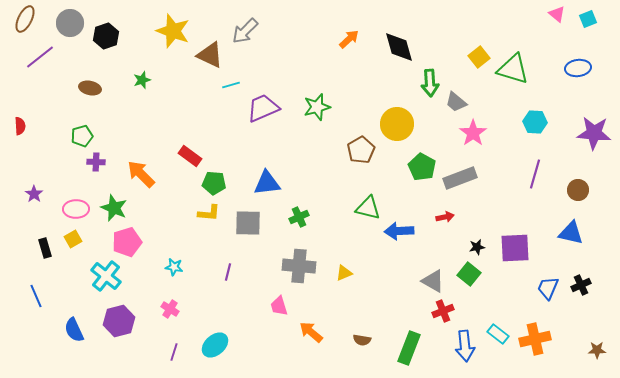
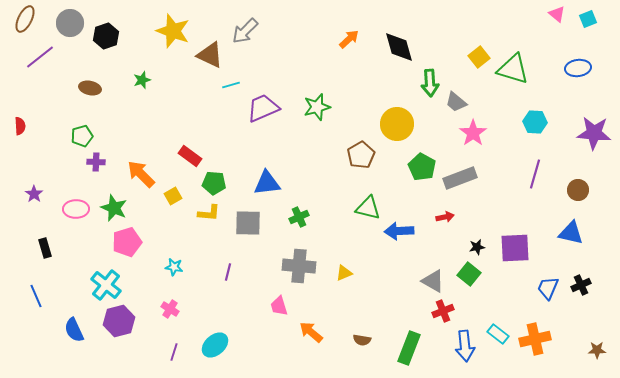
brown pentagon at (361, 150): moved 5 px down
yellow square at (73, 239): moved 100 px right, 43 px up
cyan cross at (106, 276): moved 9 px down
